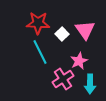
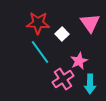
pink triangle: moved 5 px right, 7 px up
cyan line: rotated 10 degrees counterclockwise
